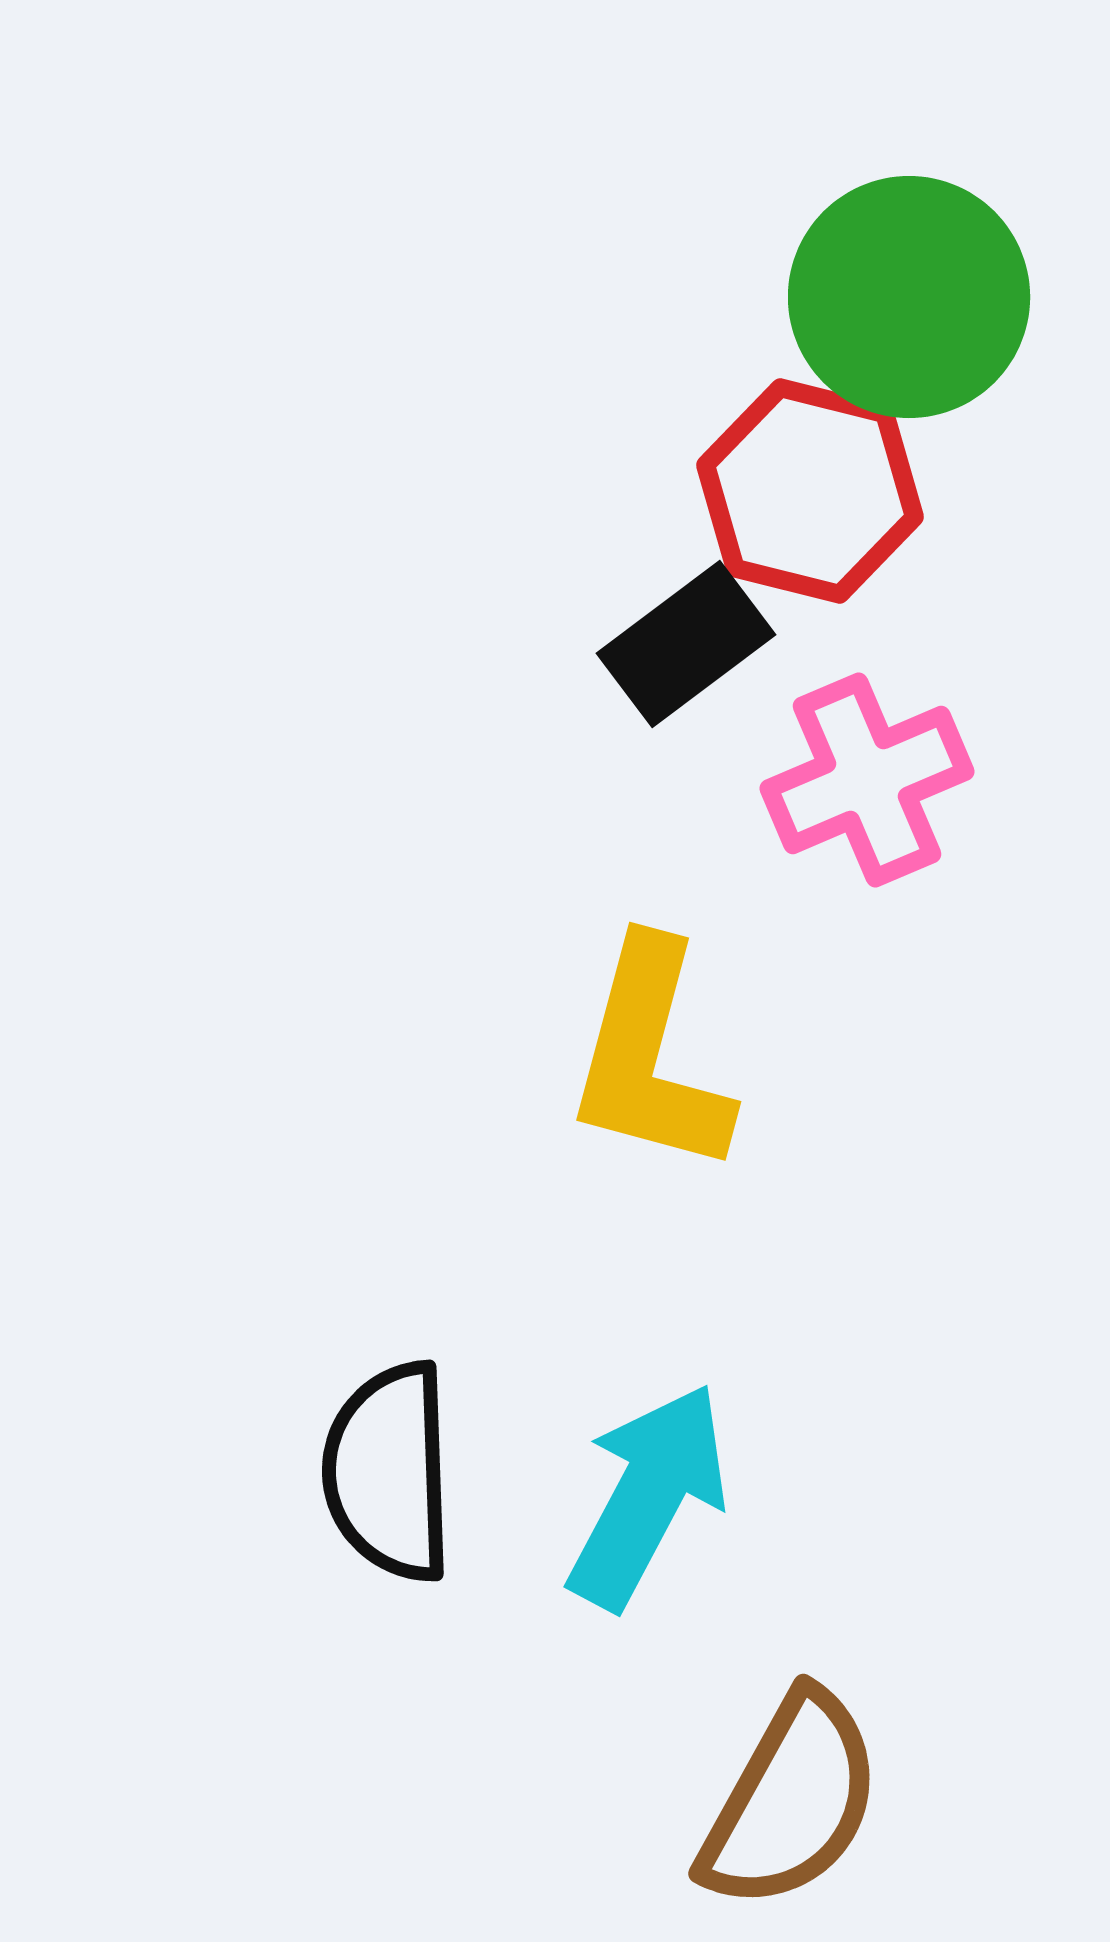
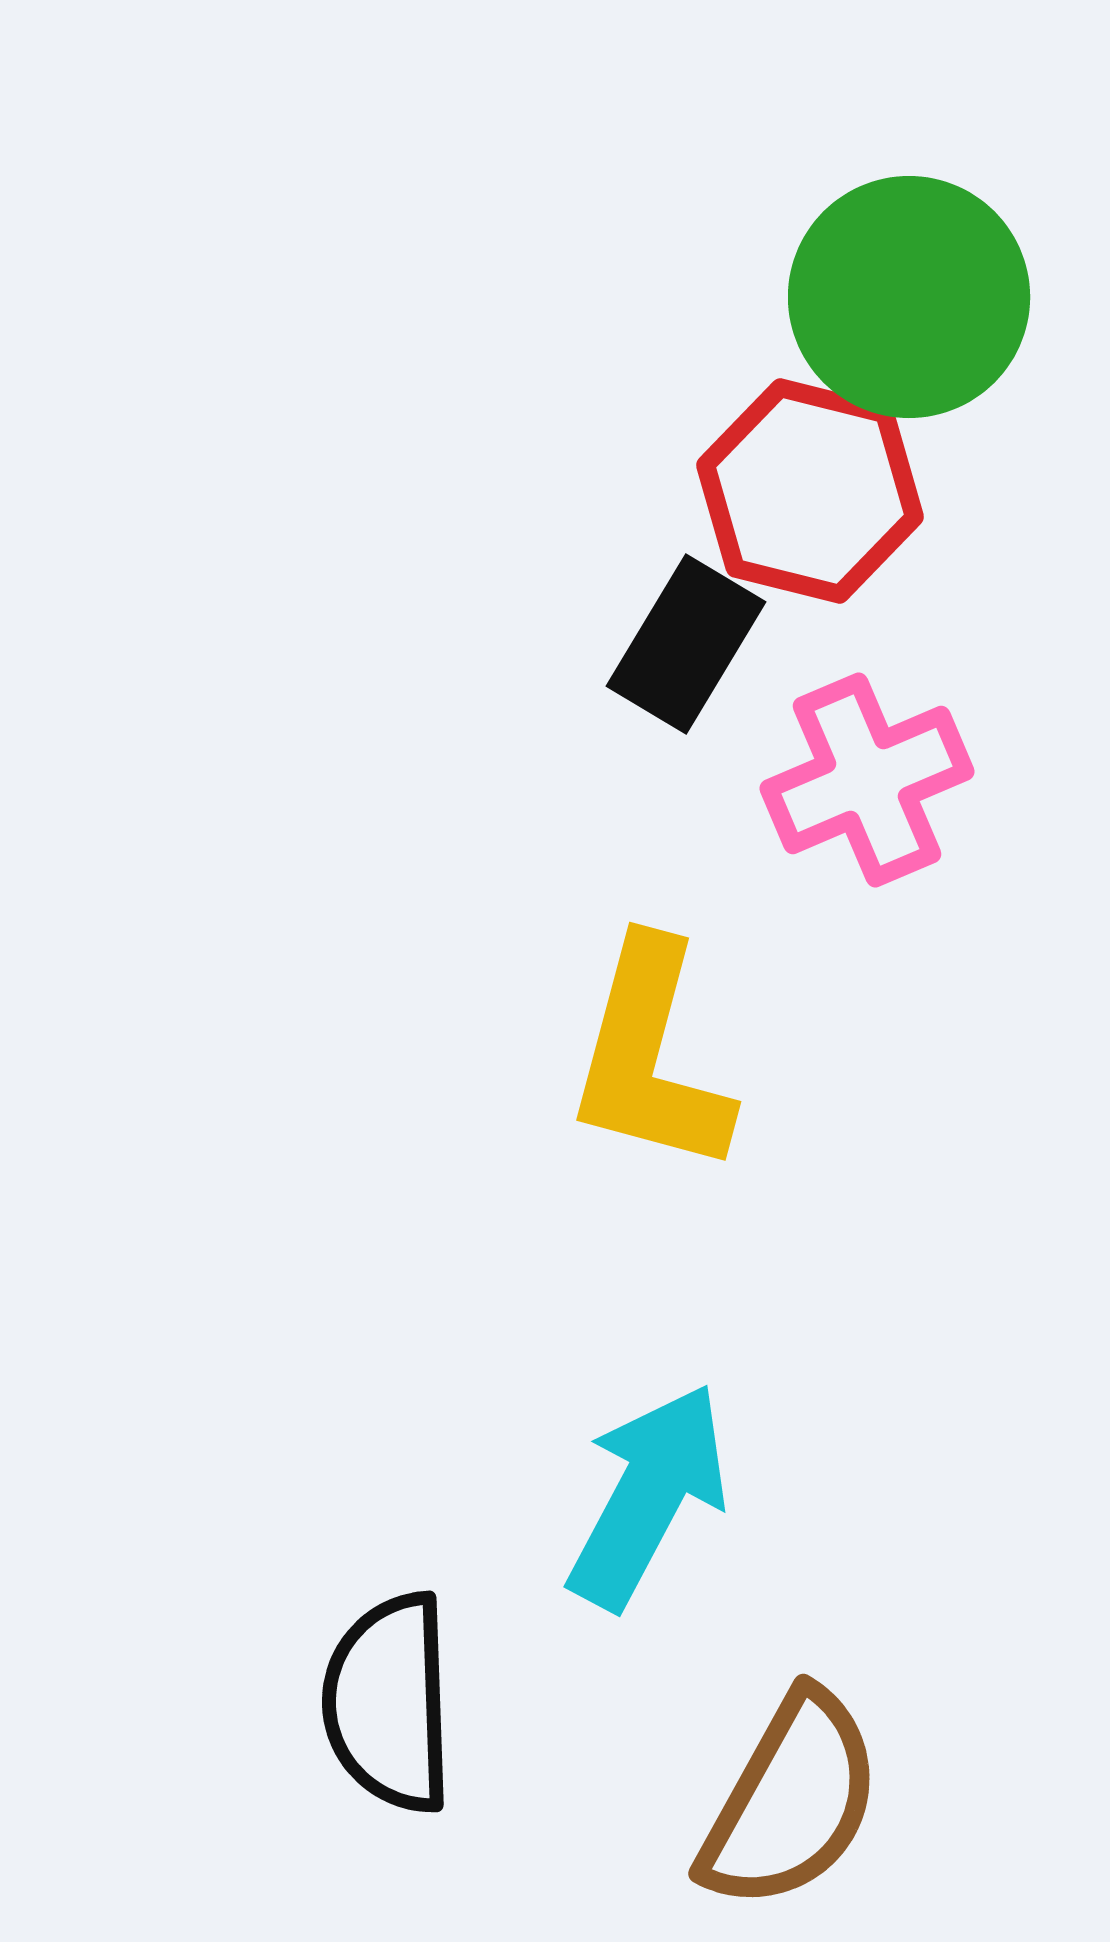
black rectangle: rotated 22 degrees counterclockwise
black semicircle: moved 231 px down
